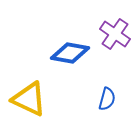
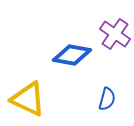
blue diamond: moved 2 px right, 2 px down
yellow triangle: moved 1 px left
